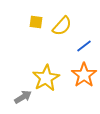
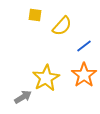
yellow square: moved 1 px left, 7 px up
